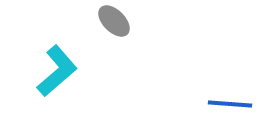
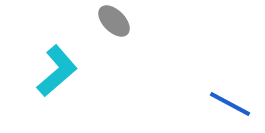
blue line: rotated 24 degrees clockwise
